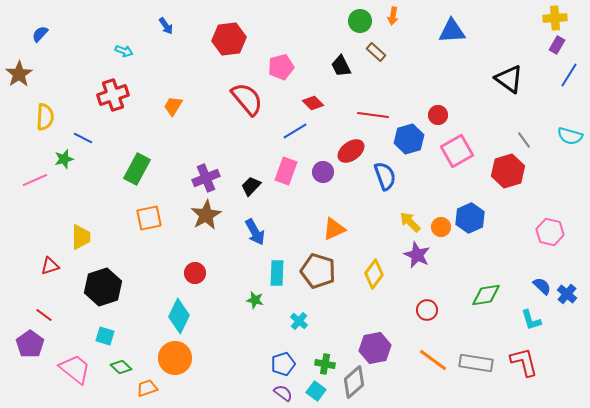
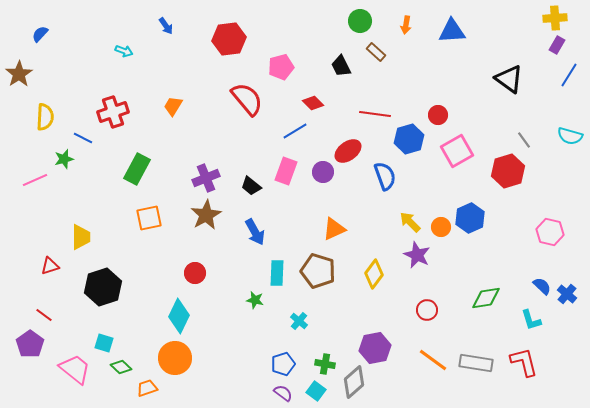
orange arrow at (393, 16): moved 13 px right, 9 px down
red cross at (113, 95): moved 17 px down
red line at (373, 115): moved 2 px right, 1 px up
red ellipse at (351, 151): moved 3 px left
black trapezoid at (251, 186): rotated 95 degrees counterclockwise
green diamond at (486, 295): moved 3 px down
cyan square at (105, 336): moved 1 px left, 7 px down
